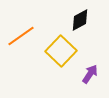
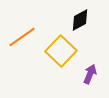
orange line: moved 1 px right, 1 px down
purple arrow: rotated 12 degrees counterclockwise
